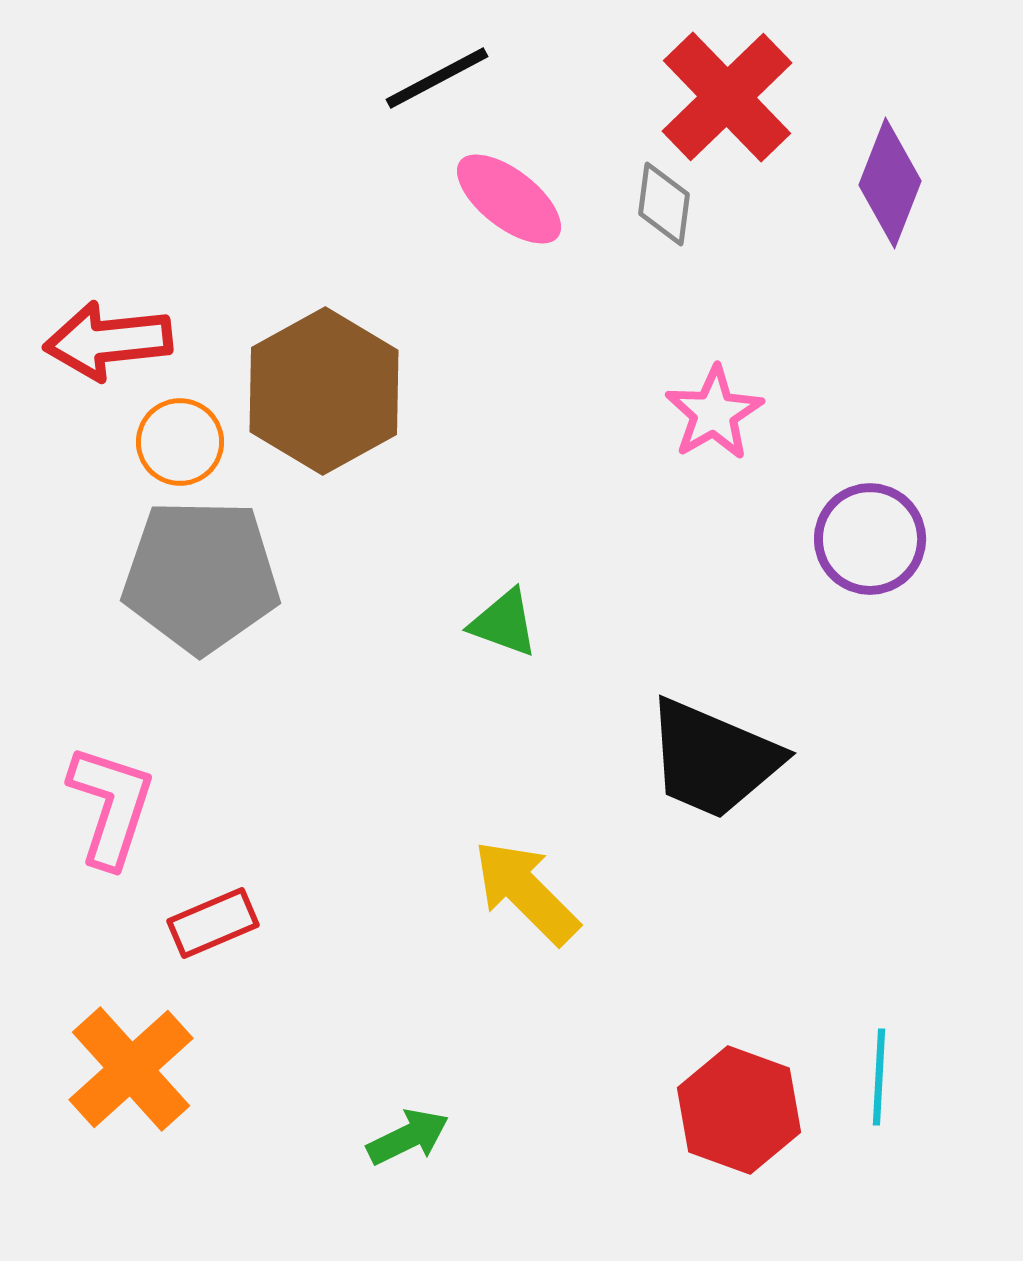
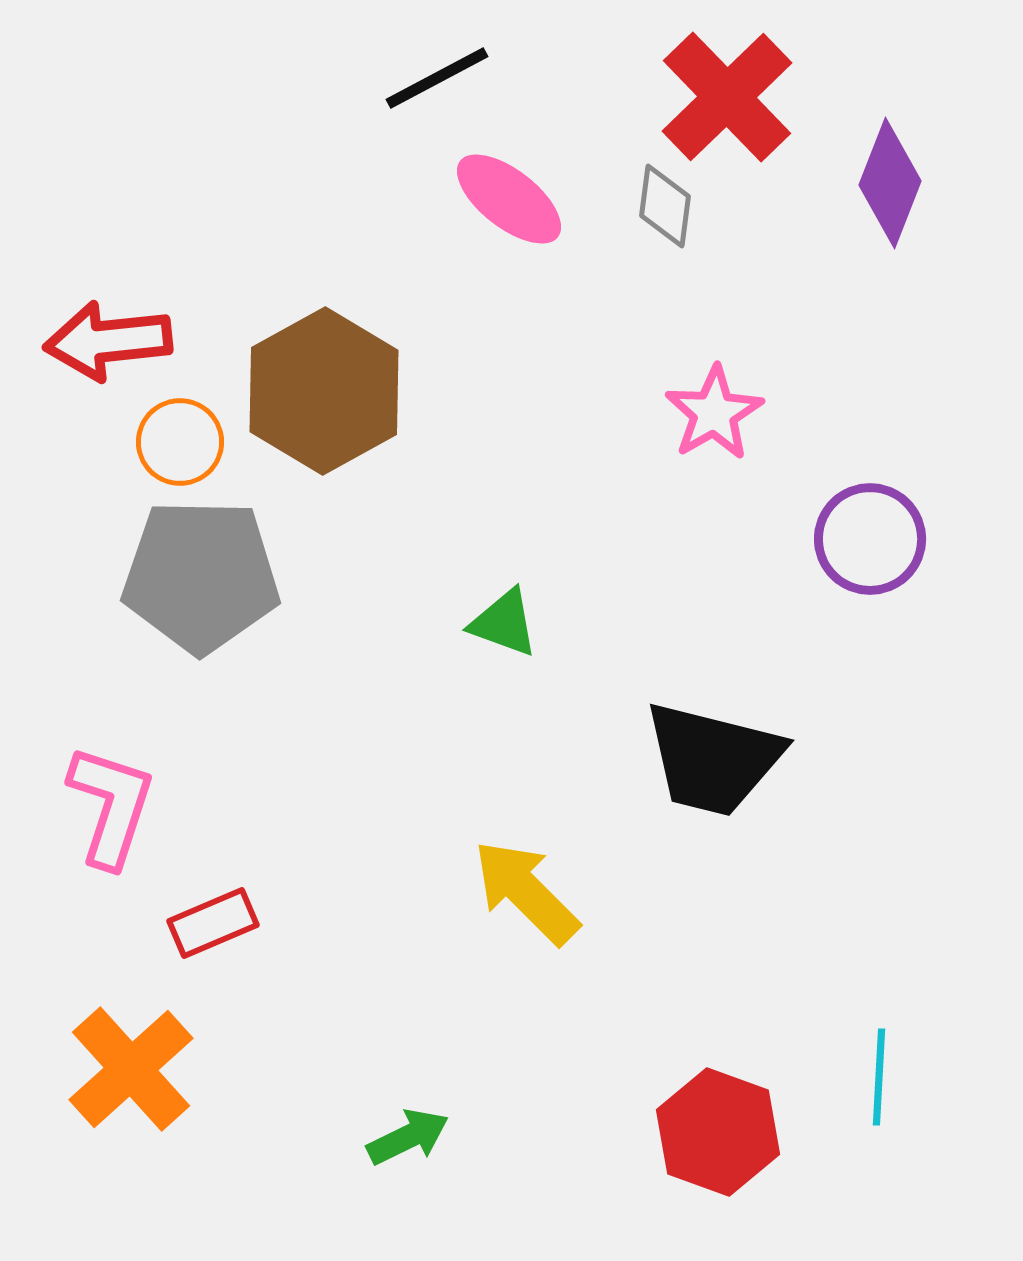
gray diamond: moved 1 px right, 2 px down
black trapezoid: rotated 9 degrees counterclockwise
red hexagon: moved 21 px left, 22 px down
